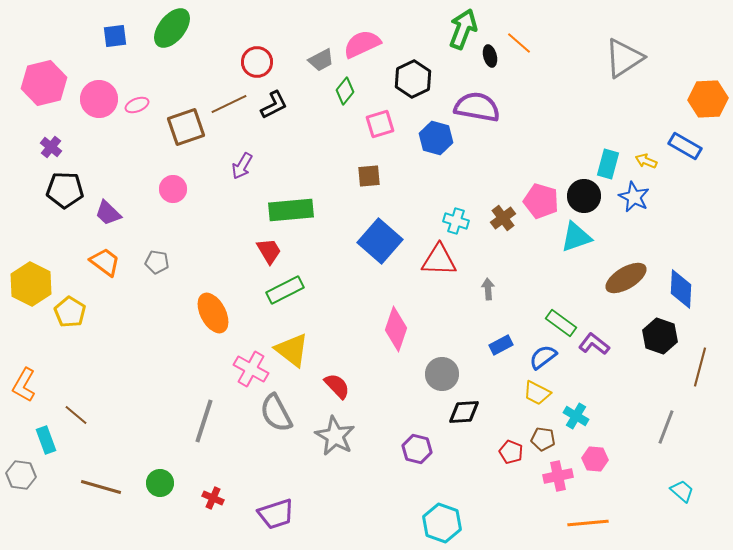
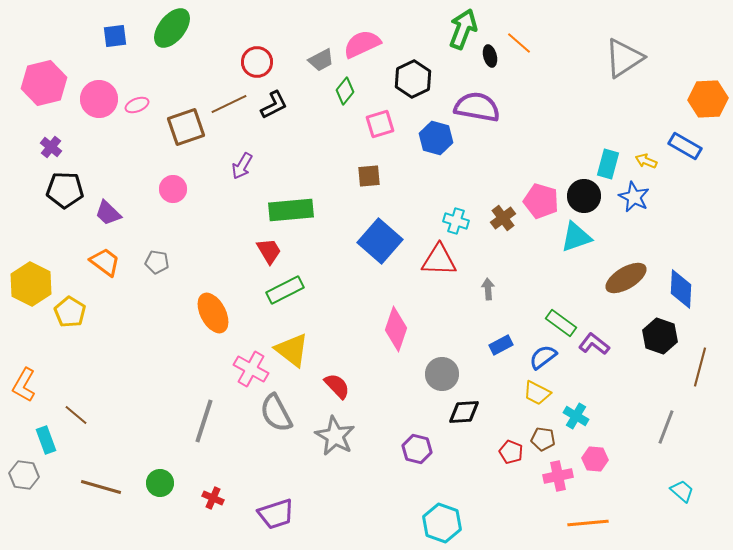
gray hexagon at (21, 475): moved 3 px right
